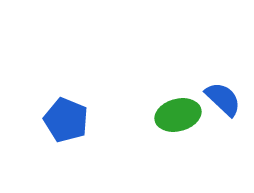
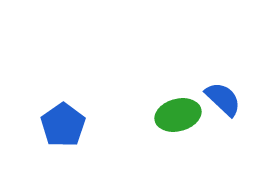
blue pentagon: moved 3 px left, 5 px down; rotated 15 degrees clockwise
